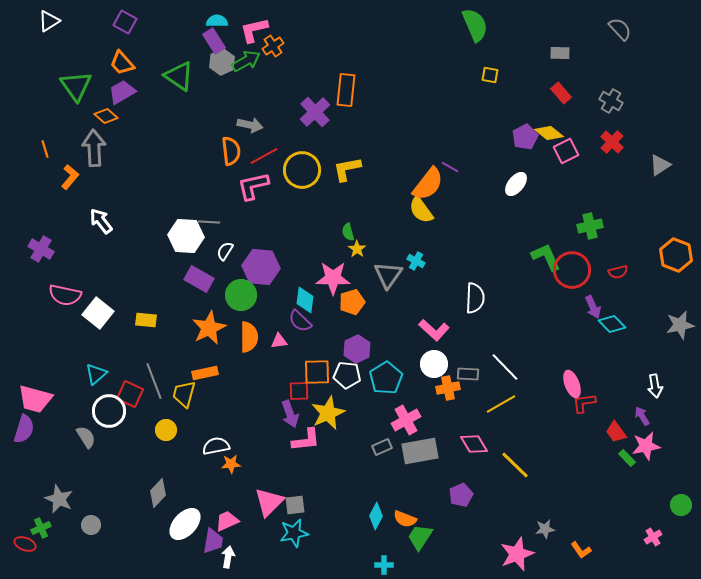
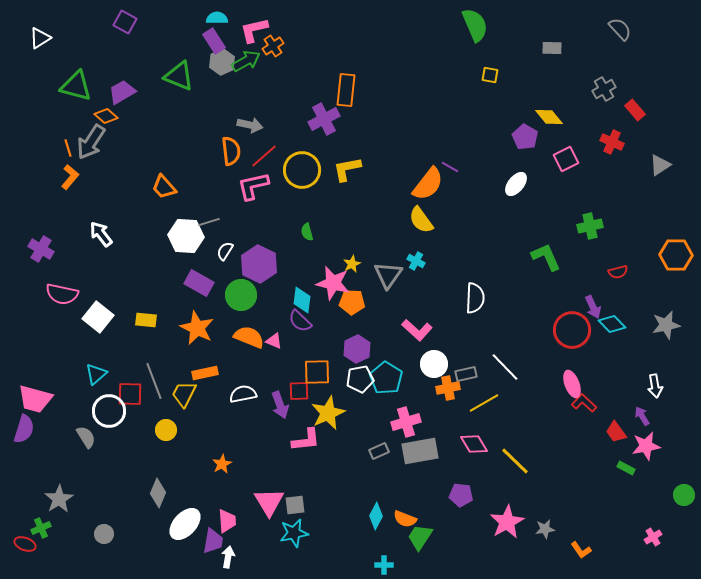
white triangle at (49, 21): moved 9 px left, 17 px down
cyan semicircle at (217, 21): moved 3 px up
gray rectangle at (560, 53): moved 8 px left, 5 px up
orange trapezoid at (122, 63): moved 42 px right, 124 px down
green triangle at (179, 76): rotated 12 degrees counterclockwise
green triangle at (76, 86): rotated 40 degrees counterclockwise
red rectangle at (561, 93): moved 74 px right, 17 px down
gray cross at (611, 101): moved 7 px left, 12 px up; rotated 30 degrees clockwise
purple cross at (315, 112): moved 9 px right, 7 px down; rotated 16 degrees clockwise
yellow diamond at (549, 133): moved 16 px up; rotated 12 degrees clockwise
purple pentagon at (525, 137): rotated 15 degrees counterclockwise
red cross at (612, 142): rotated 20 degrees counterclockwise
gray arrow at (94, 148): moved 3 px left, 6 px up; rotated 144 degrees counterclockwise
orange line at (45, 149): moved 23 px right, 1 px up
pink square at (566, 151): moved 8 px down
red line at (264, 156): rotated 12 degrees counterclockwise
yellow semicircle at (421, 210): moved 10 px down
white arrow at (101, 221): moved 13 px down
gray line at (209, 222): rotated 20 degrees counterclockwise
green semicircle at (348, 232): moved 41 px left
yellow star at (357, 249): moved 5 px left, 15 px down; rotated 12 degrees clockwise
orange hexagon at (676, 255): rotated 20 degrees counterclockwise
purple hexagon at (261, 267): moved 2 px left, 3 px up; rotated 21 degrees clockwise
red circle at (572, 270): moved 60 px down
pink star at (333, 278): moved 5 px down; rotated 12 degrees clockwise
purple rectangle at (199, 279): moved 4 px down
pink semicircle at (65, 295): moved 3 px left, 1 px up
cyan diamond at (305, 300): moved 3 px left
orange pentagon at (352, 302): rotated 20 degrees clockwise
white square at (98, 313): moved 4 px down
gray star at (680, 325): moved 14 px left
orange star at (209, 328): moved 12 px left; rotated 20 degrees counterclockwise
pink L-shape at (434, 330): moved 17 px left
orange semicircle at (249, 337): rotated 68 degrees counterclockwise
pink triangle at (279, 341): moved 5 px left; rotated 30 degrees clockwise
gray rectangle at (468, 374): moved 2 px left; rotated 15 degrees counterclockwise
white pentagon at (347, 375): moved 13 px right, 4 px down; rotated 16 degrees counterclockwise
cyan pentagon at (386, 378): rotated 8 degrees counterclockwise
red square at (130, 394): rotated 24 degrees counterclockwise
yellow trapezoid at (184, 394): rotated 12 degrees clockwise
red L-shape at (584, 403): rotated 50 degrees clockwise
yellow line at (501, 404): moved 17 px left, 1 px up
purple arrow at (290, 414): moved 10 px left, 9 px up
pink cross at (406, 420): moved 2 px down; rotated 12 degrees clockwise
white semicircle at (216, 446): moved 27 px right, 52 px up
gray rectangle at (382, 447): moved 3 px left, 4 px down
green rectangle at (627, 458): moved 1 px left, 10 px down; rotated 18 degrees counterclockwise
orange star at (231, 464): moved 9 px left; rotated 24 degrees counterclockwise
yellow line at (515, 465): moved 4 px up
gray diamond at (158, 493): rotated 20 degrees counterclockwise
purple pentagon at (461, 495): rotated 30 degrees clockwise
gray star at (59, 499): rotated 16 degrees clockwise
pink triangle at (269, 502): rotated 16 degrees counterclockwise
green circle at (681, 505): moved 3 px right, 10 px up
pink trapezoid at (227, 521): rotated 110 degrees clockwise
gray circle at (91, 525): moved 13 px right, 9 px down
pink star at (517, 554): moved 10 px left, 32 px up; rotated 8 degrees counterclockwise
